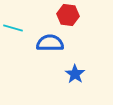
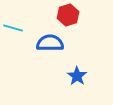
red hexagon: rotated 25 degrees counterclockwise
blue star: moved 2 px right, 2 px down
